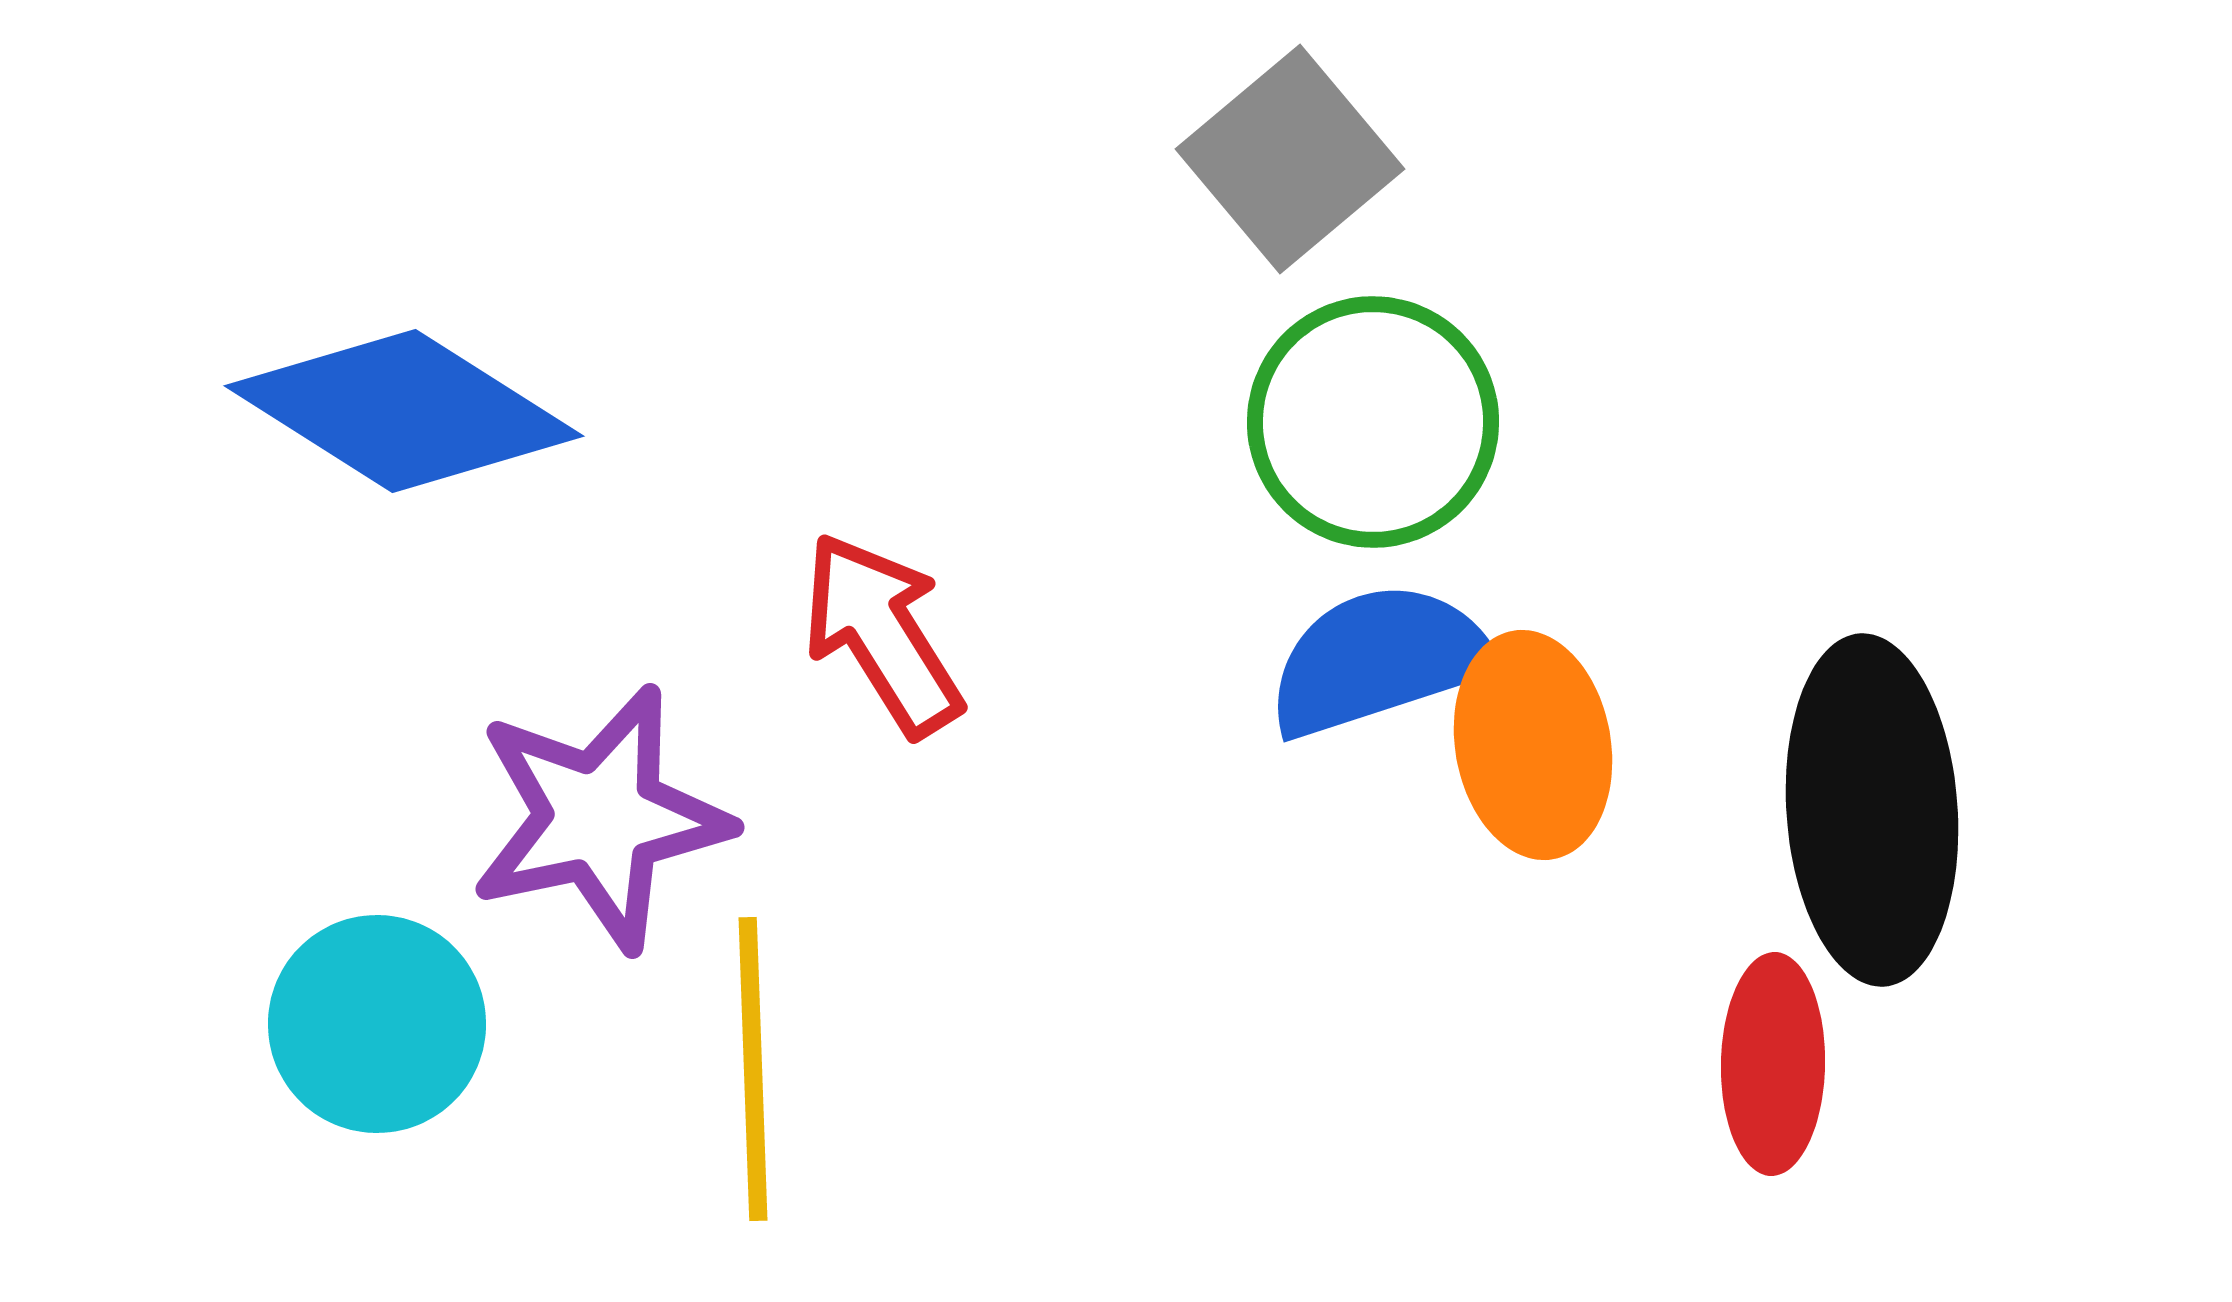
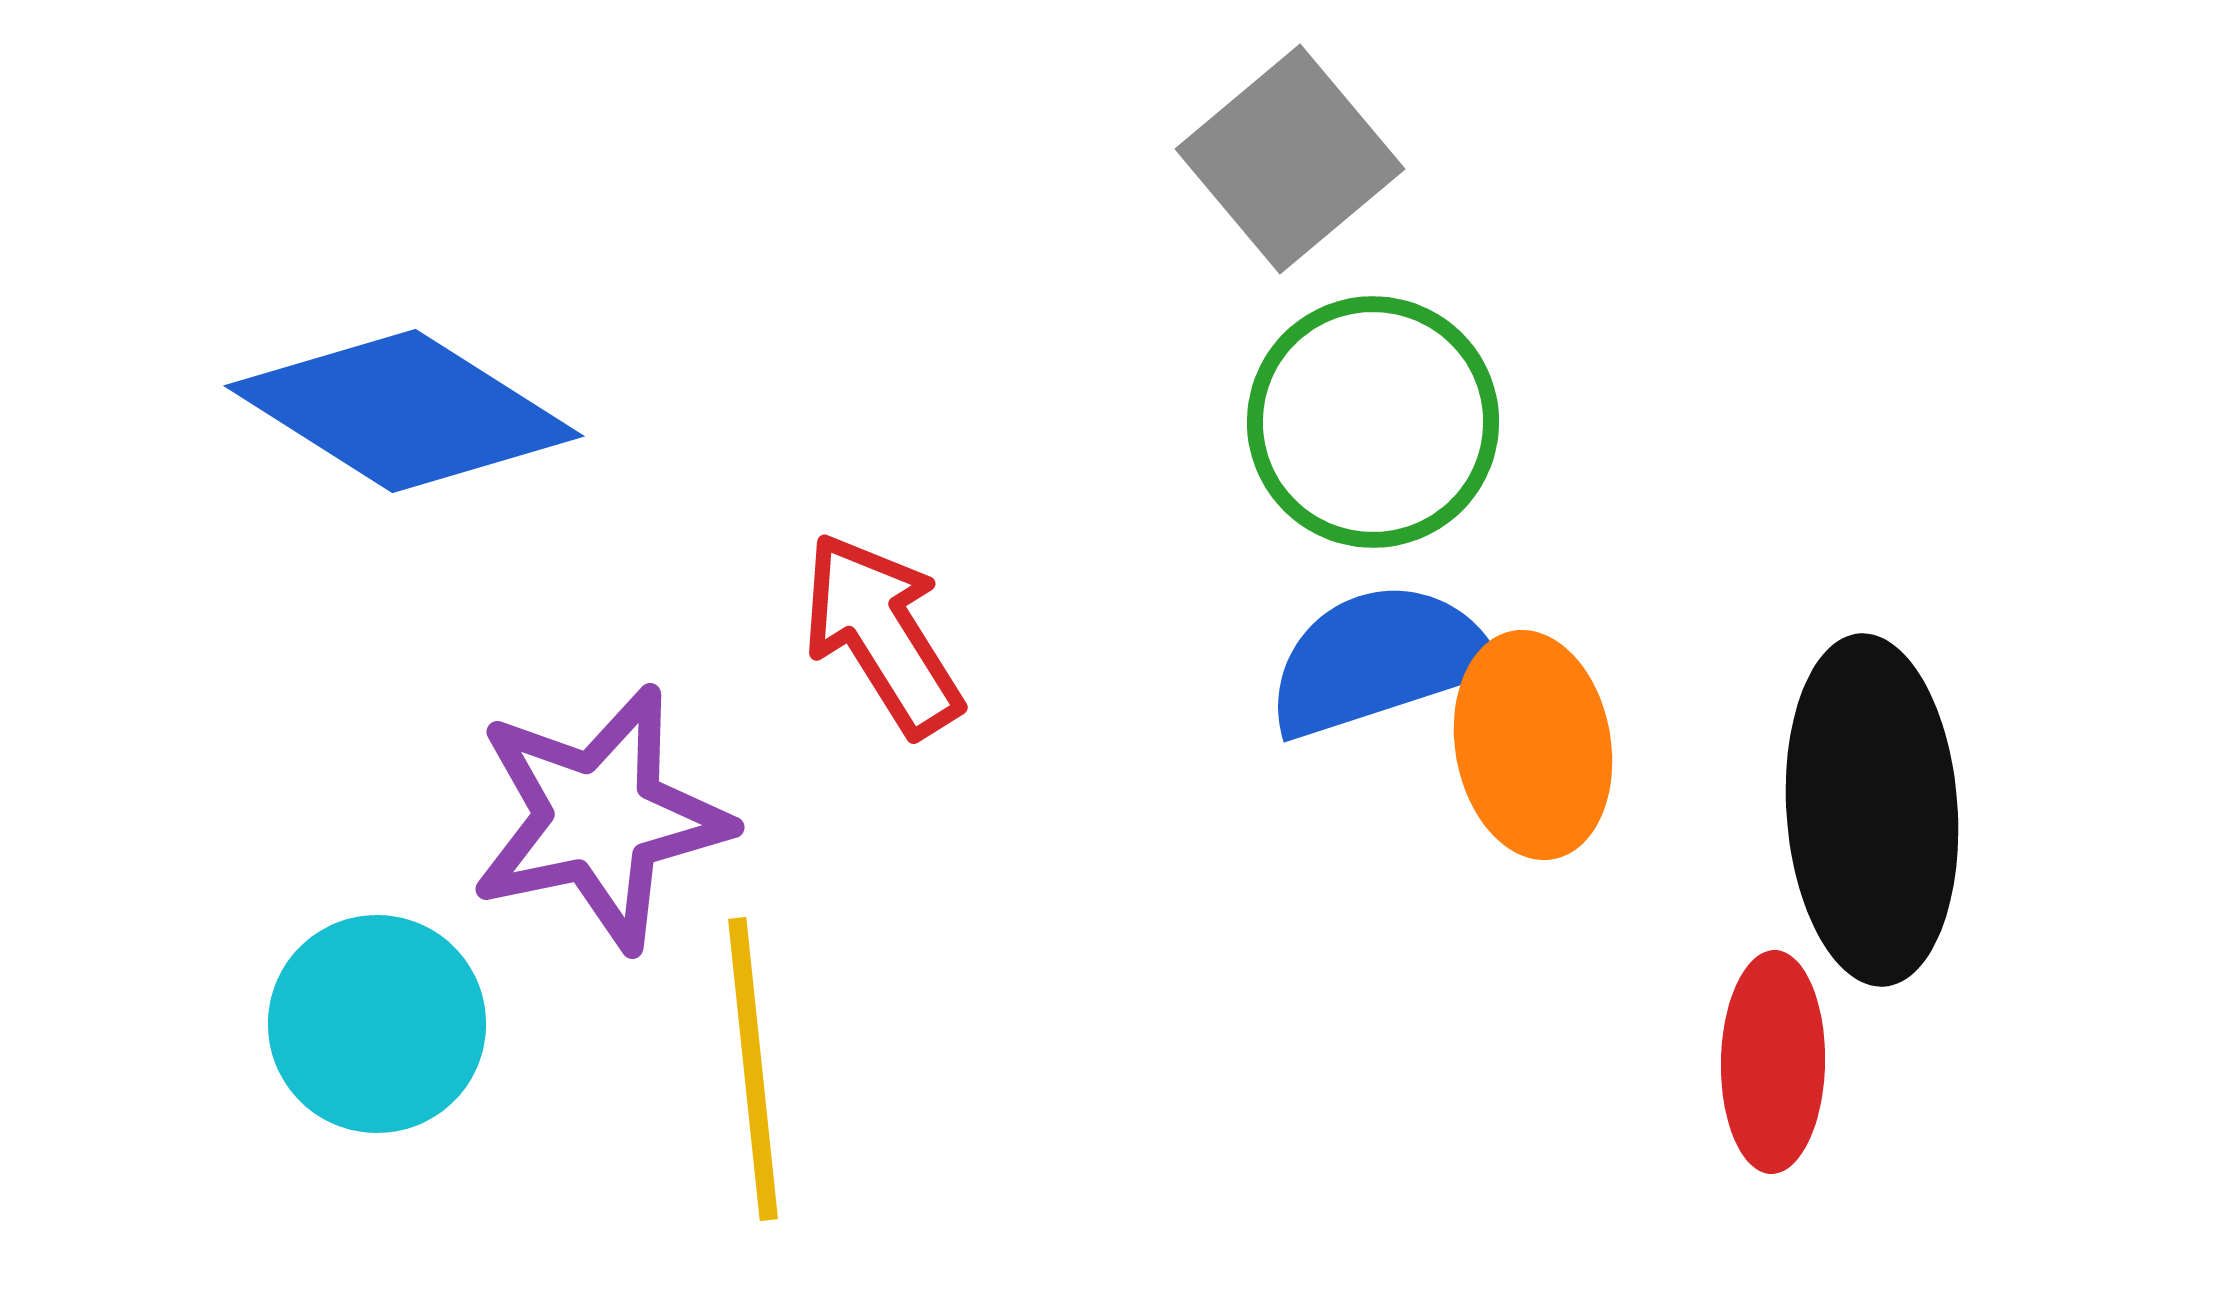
red ellipse: moved 2 px up
yellow line: rotated 4 degrees counterclockwise
